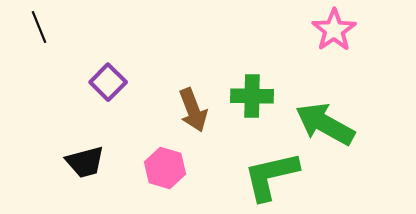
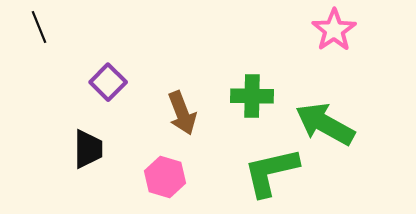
brown arrow: moved 11 px left, 3 px down
black trapezoid: moved 3 px right, 13 px up; rotated 75 degrees counterclockwise
pink hexagon: moved 9 px down
green L-shape: moved 4 px up
